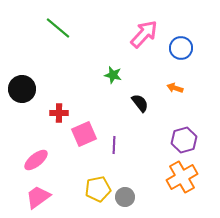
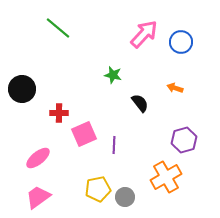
blue circle: moved 6 px up
pink ellipse: moved 2 px right, 2 px up
orange cross: moved 16 px left
